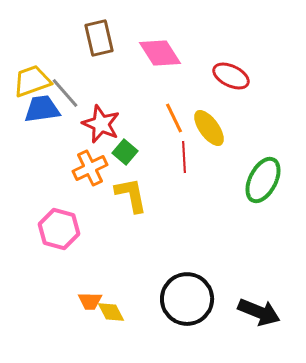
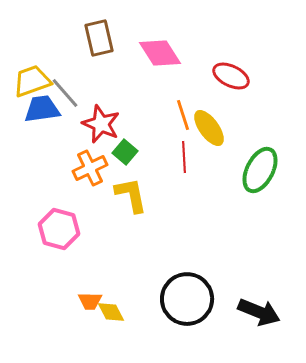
orange line: moved 9 px right, 3 px up; rotated 8 degrees clockwise
green ellipse: moved 3 px left, 10 px up
